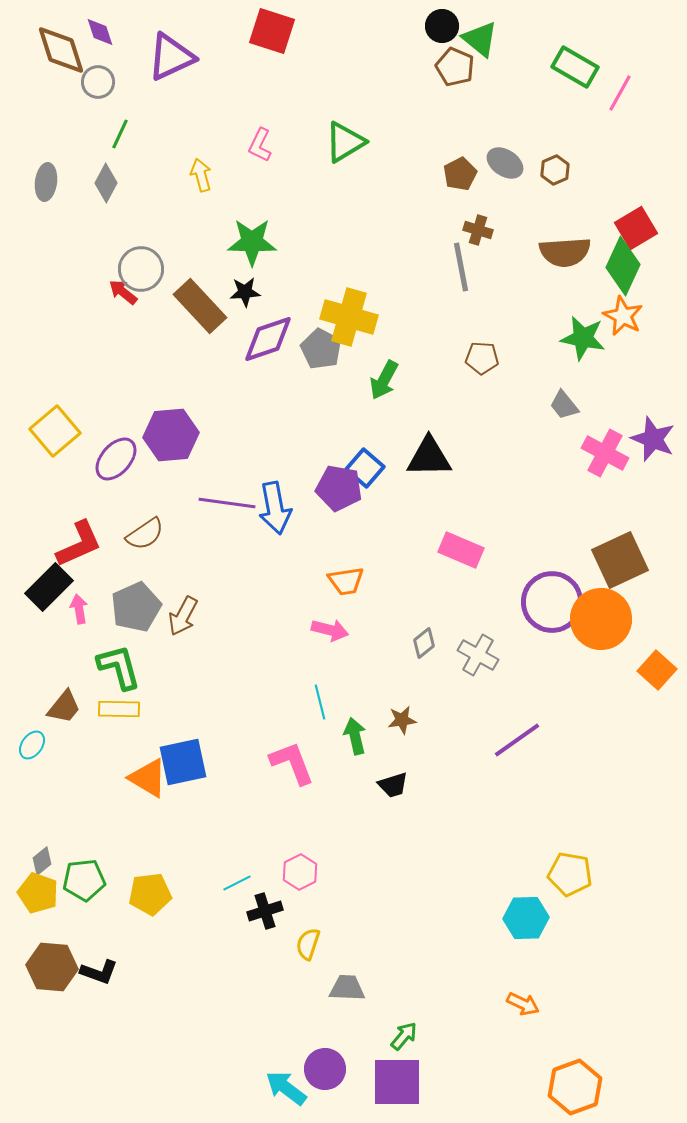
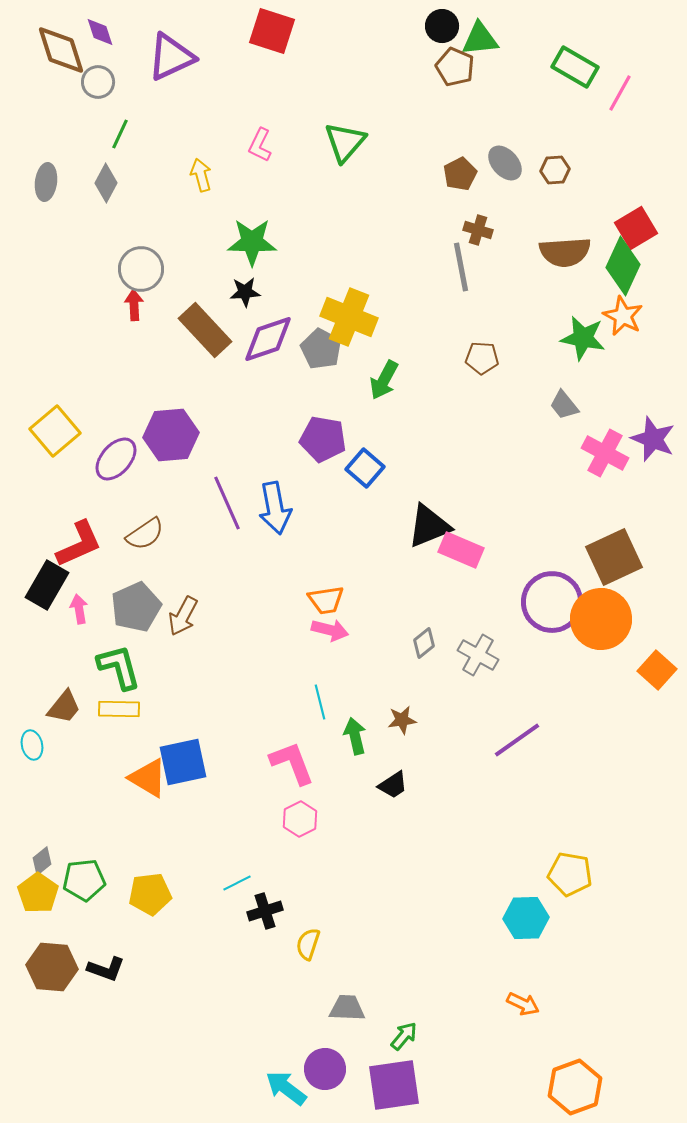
green triangle at (480, 39): rotated 45 degrees counterclockwise
green triangle at (345, 142): rotated 18 degrees counterclockwise
gray ellipse at (505, 163): rotated 15 degrees clockwise
brown hexagon at (555, 170): rotated 20 degrees clockwise
red arrow at (123, 292): moved 11 px right, 13 px down; rotated 48 degrees clockwise
brown rectangle at (200, 306): moved 5 px right, 24 px down
yellow cross at (349, 317): rotated 6 degrees clockwise
black triangle at (429, 457): moved 69 px down; rotated 21 degrees counterclockwise
purple pentagon at (339, 488): moved 16 px left, 49 px up
purple line at (227, 503): rotated 58 degrees clockwise
brown square at (620, 560): moved 6 px left, 3 px up
orange trapezoid at (346, 581): moved 20 px left, 19 px down
black rectangle at (49, 587): moved 2 px left, 2 px up; rotated 15 degrees counterclockwise
cyan ellipse at (32, 745): rotated 48 degrees counterclockwise
black trapezoid at (393, 785): rotated 16 degrees counterclockwise
pink hexagon at (300, 872): moved 53 px up
yellow pentagon at (38, 893): rotated 15 degrees clockwise
black L-shape at (99, 972): moved 7 px right, 3 px up
gray trapezoid at (347, 988): moved 20 px down
purple square at (397, 1082): moved 3 px left, 3 px down; rotated 8 degrees counterclockwise
